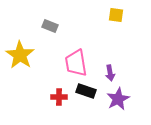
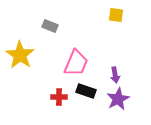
pink trapezoid: rotated 148 degrees counterclockwise
purple arrow: moved 5 px right, 2 px down
